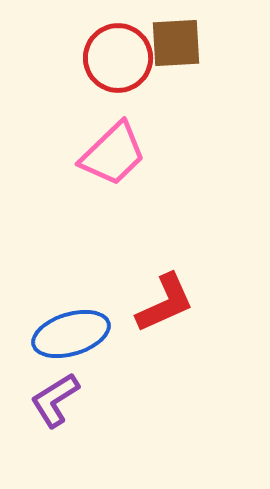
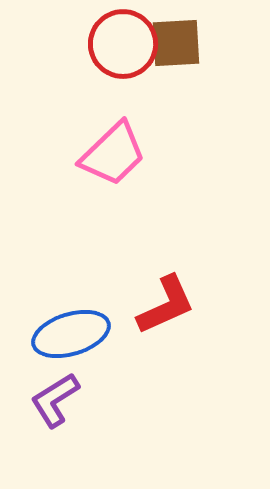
red circle: moved 5 px right, 14 px up
red L-shape: moved 1 px right, 2 px down
